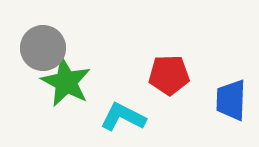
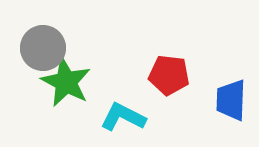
red pentagon: rotated 9 degrees clockwise
